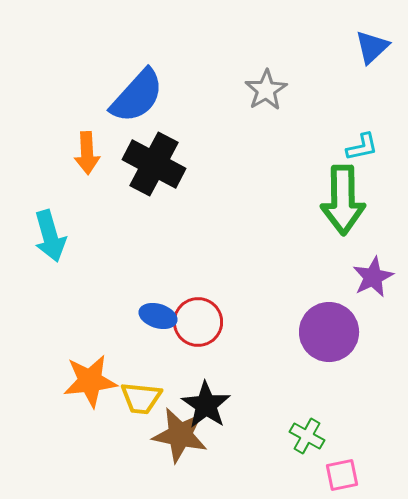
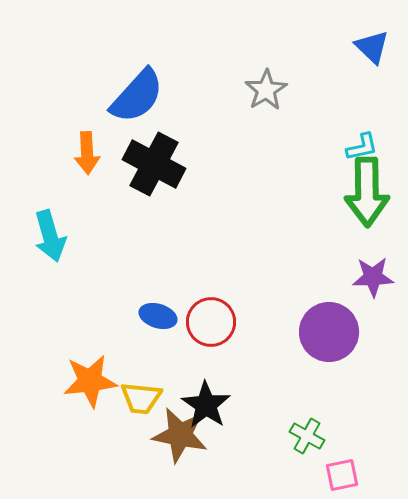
blue triangle: rotated 33 degrees counterclockwise
green arrow: moved 24 px right, 8 px up
purple star: rotated 24 degrees clockwise
red circle: moved 13 px right
